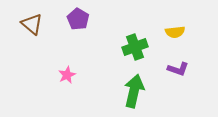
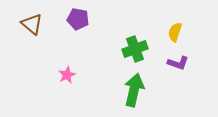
purple pentagon: rotated 20 degrees counterclockwise
yellow semicircle: rotated 114 degrees clockwise
green cross: moved 2 px down
purple L-shape: moved 6 px up
green arrow: moved 1 px up
